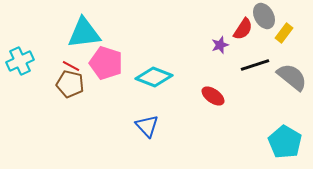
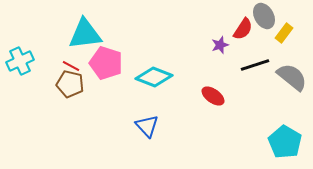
cyan triangle: moved 1 px right, 1 px down
